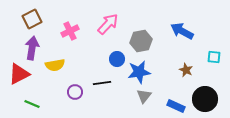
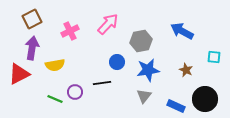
blue circle: moved 3 px down
blue star: moved 9 px right, 2 px up
green line: moved 23 px right, 5 px up
